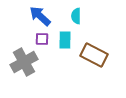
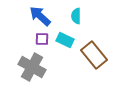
cyan rectangle: rotated 66 degrees counterclockwise
brown rectangle: rotated 24 degrees clockwise
gray cross: moved 8 px right, 5 px down; rotated 32 degrees counterclockwise
